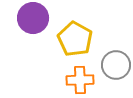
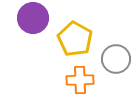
gray circle: moved 6 px up
